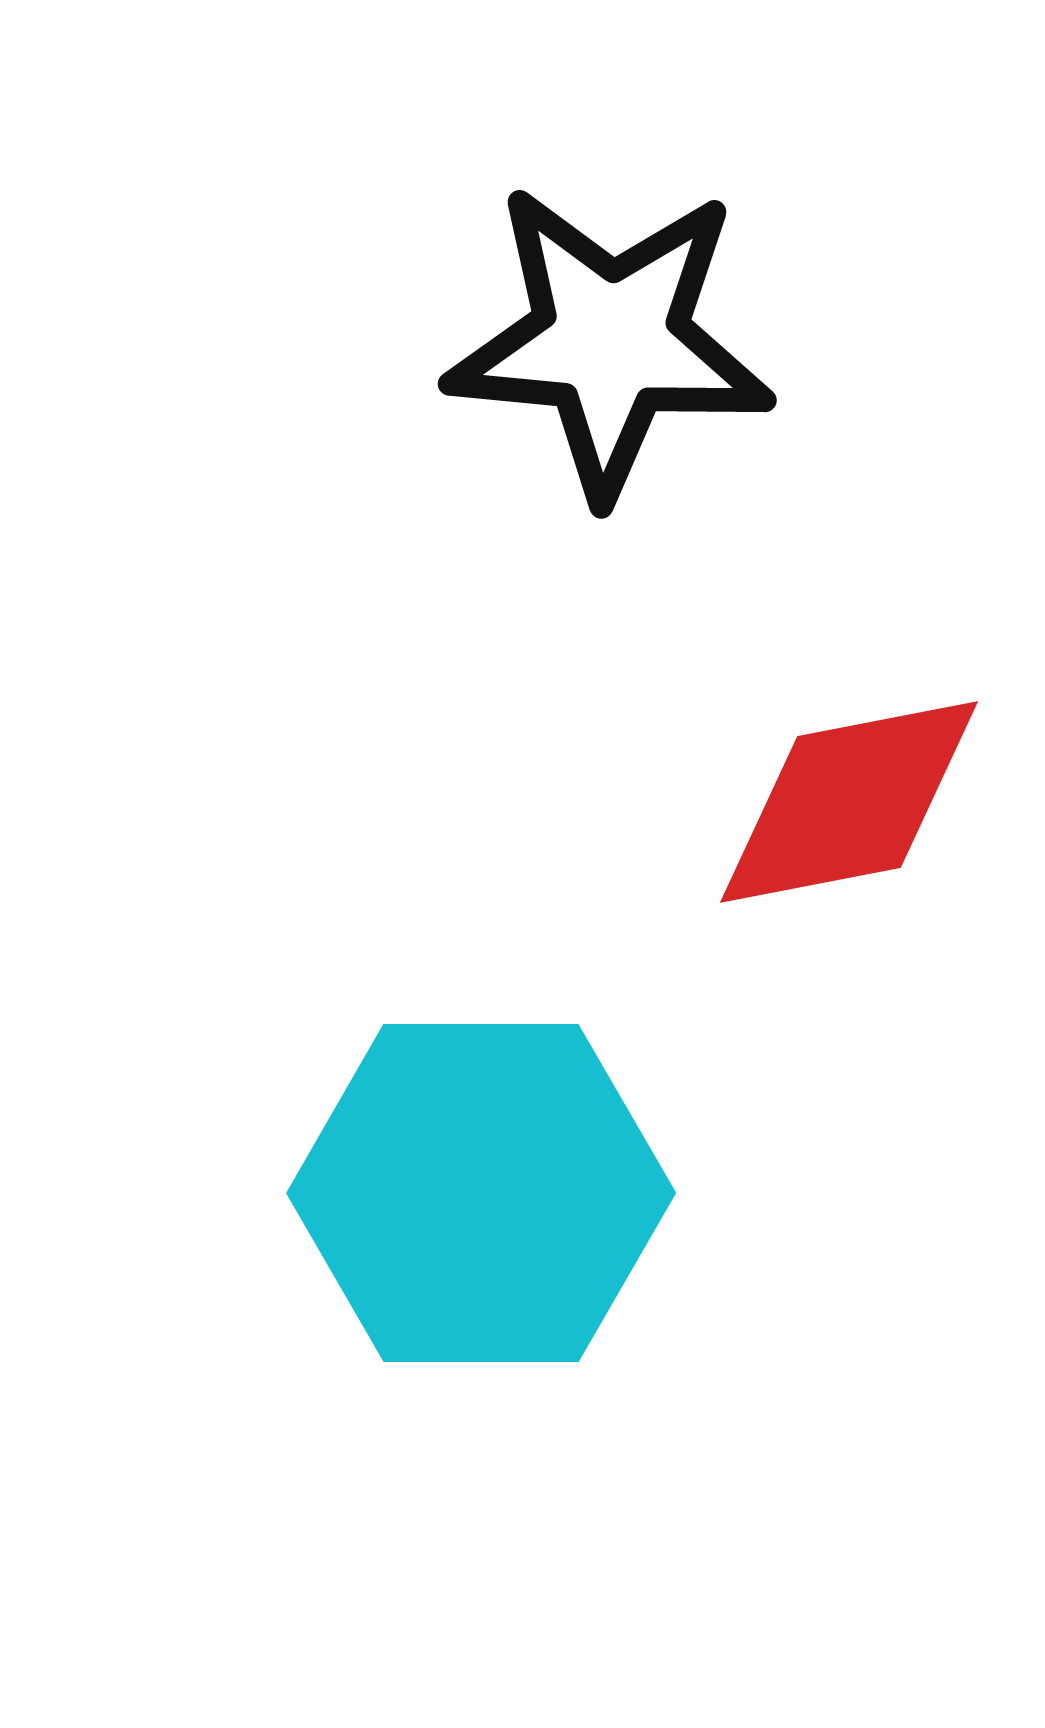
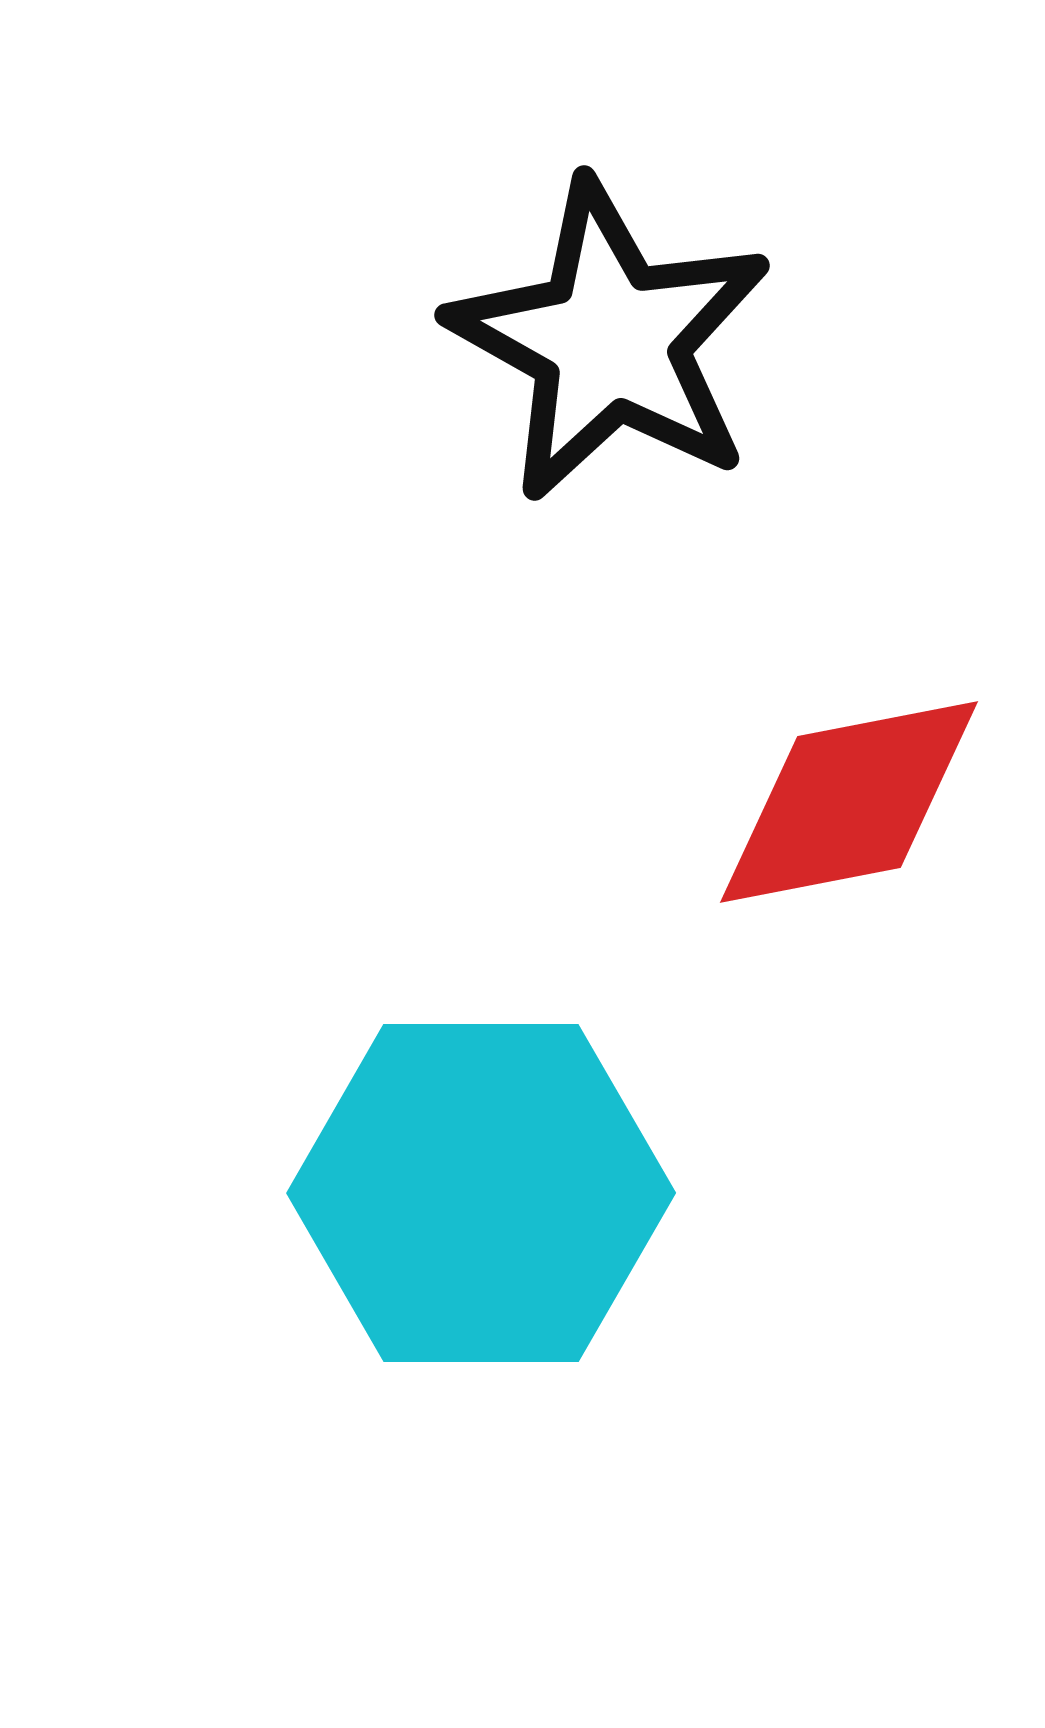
black star: rotated 24 degrees clockwise
